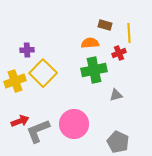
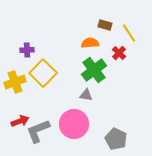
yellow line: rotated 30 degrees counterclockwise
red cross: rotated 24 degrees counterclockwise
green cross: rotated 25 degrees counterclockwise
yellow cross: moved 1 px down
gray triangle: moved 30 px left; rotated 24 degrees clockwise
gray pentagon: moved 2 px left, 3 px up
